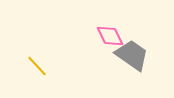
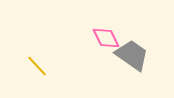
pink diamond: moved 4 px left, 2 px down
